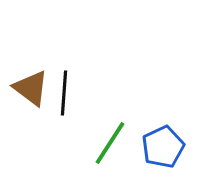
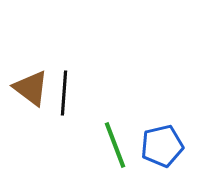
green line: moved 5 px right, 2 px down; rotated 54 degrees counterclockwise
blue pentagon: moved 1 px left, 1 px up; rotated 12 degrees clockwise
